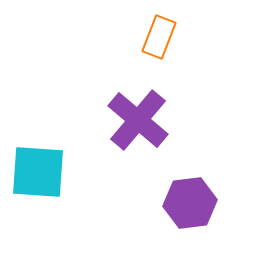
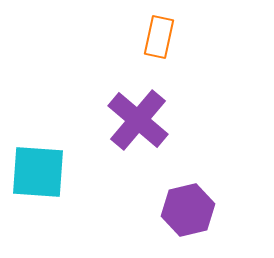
orange rectangle: rotated 9 degrees counterclockwise
purple hexagon: moved 2 px left, 7 px down; rotated 6 degrees counterclockwise
